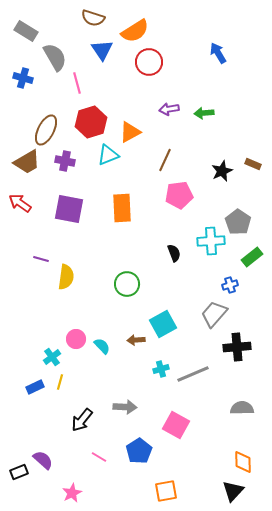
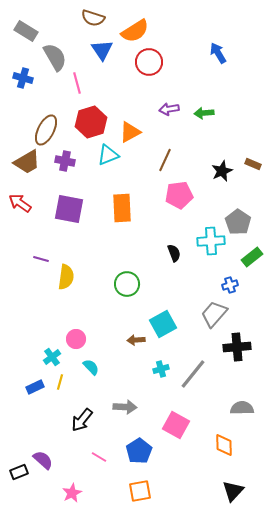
cyan semicircle at (102, 346): moved 11 px left, 21 px down
gray line at (193, 374): rotated 28 degrees counterclockwise
orange diamond at (243, 462): moved 19 px left, 17 px up
orange square at (166, 491): moved 26 px left
